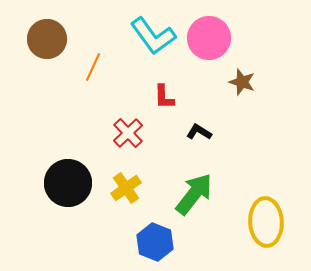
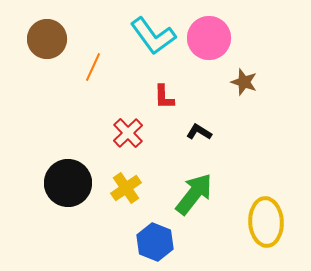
brown star: moved 2 px right
